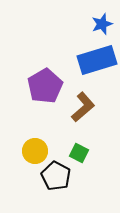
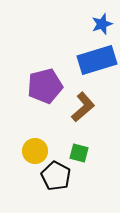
purple pentagon: rotated 16 degrees clockwise
green square: rotated 12 degrees counterclockwise
